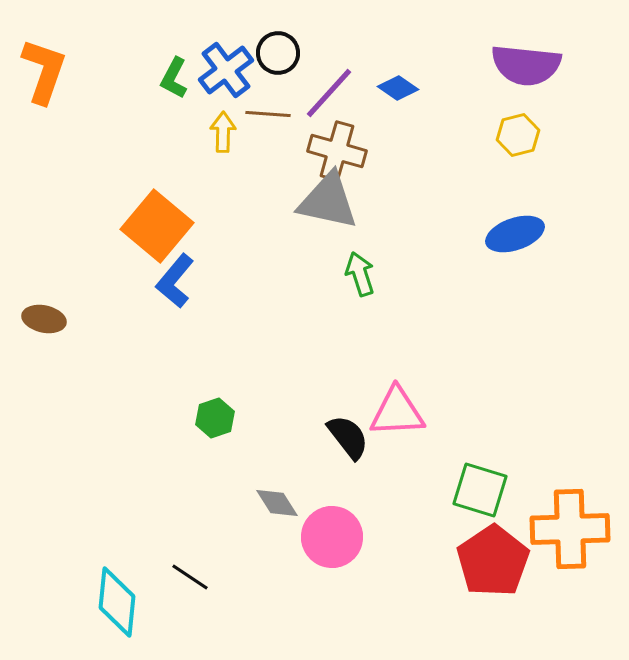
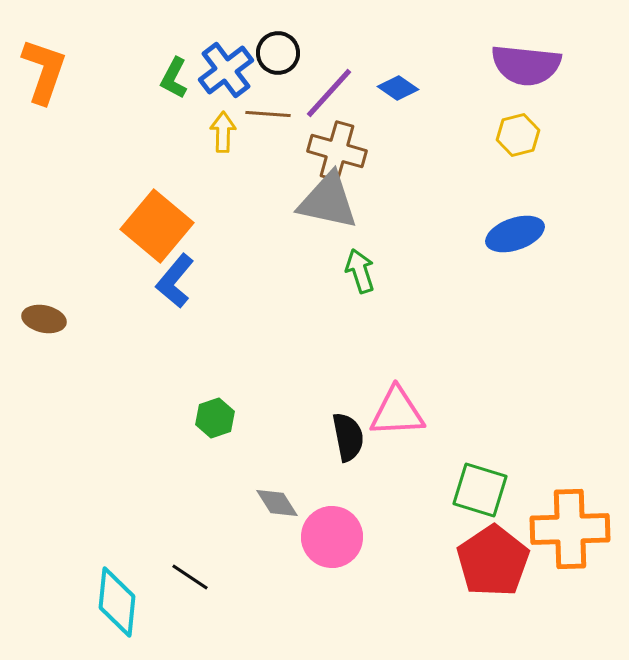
green arrow: moved 3 px up
black semicircle: rotated 27 degrees clockwise
